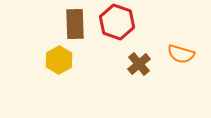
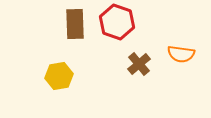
orange semicircle: rotated 8 degrees counterclockwise
yellow hexagon: moved 16 px down; rotated 20 degrees clockwise
